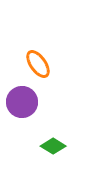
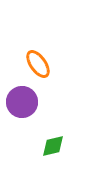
green diamond: rotated 45 degrees counterclockwise
